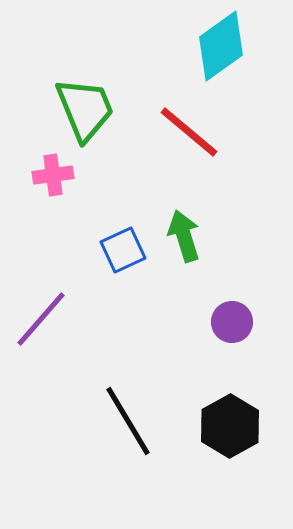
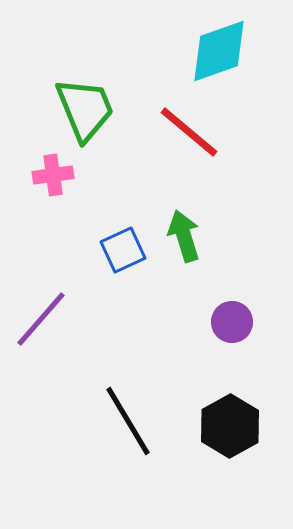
cyan diamond: moved 2 px left, 5 px down; rotated 16 degrees clockwise
